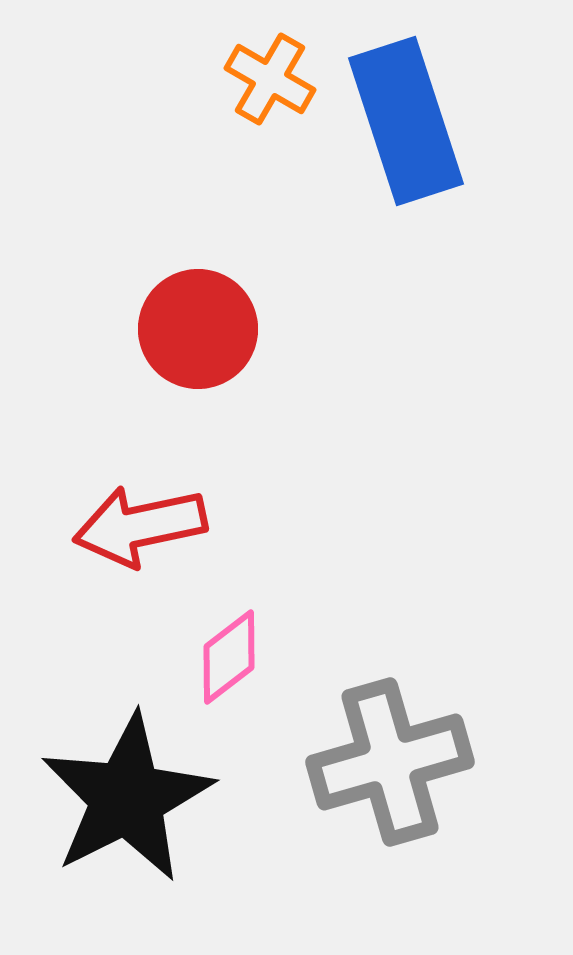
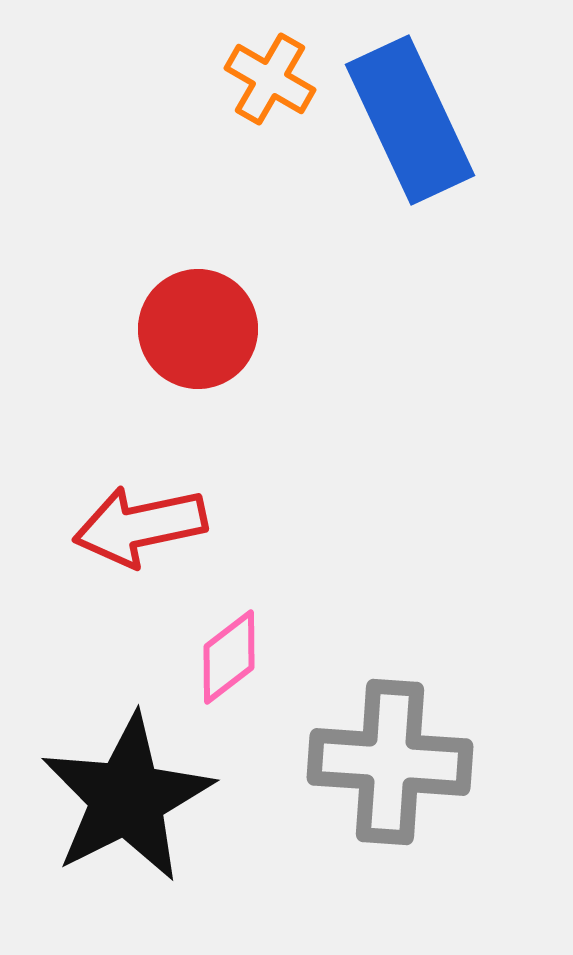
blue rectangle: moved 4 px right, 1 px up; rotated 7 degrees counterclockwise
gray cross: rotated 20 degrees clockwise
